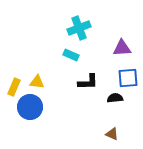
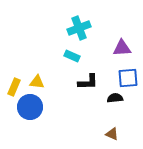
cyan rectangle: moved 1 px right, 1 px down
